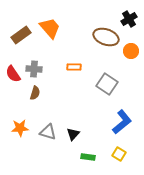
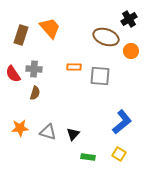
brown rectangle: rotated 36 degrees counterclockwise
gray square: moved 7 px left, 8 px up; rotated 30 degrees counterclockwise
